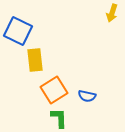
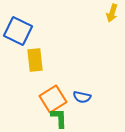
orange square: moved 1 px left, 9 px down
blue semicircle: moved 5 px left, 1 px down
